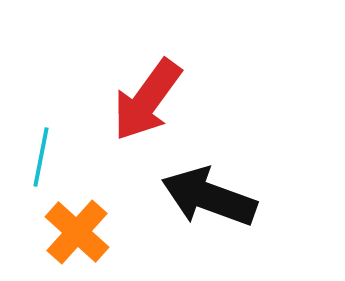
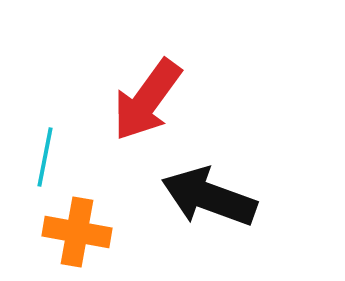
cyan line: moved 4 px right
orange cross: rotated 32 degrees counterclockwise
